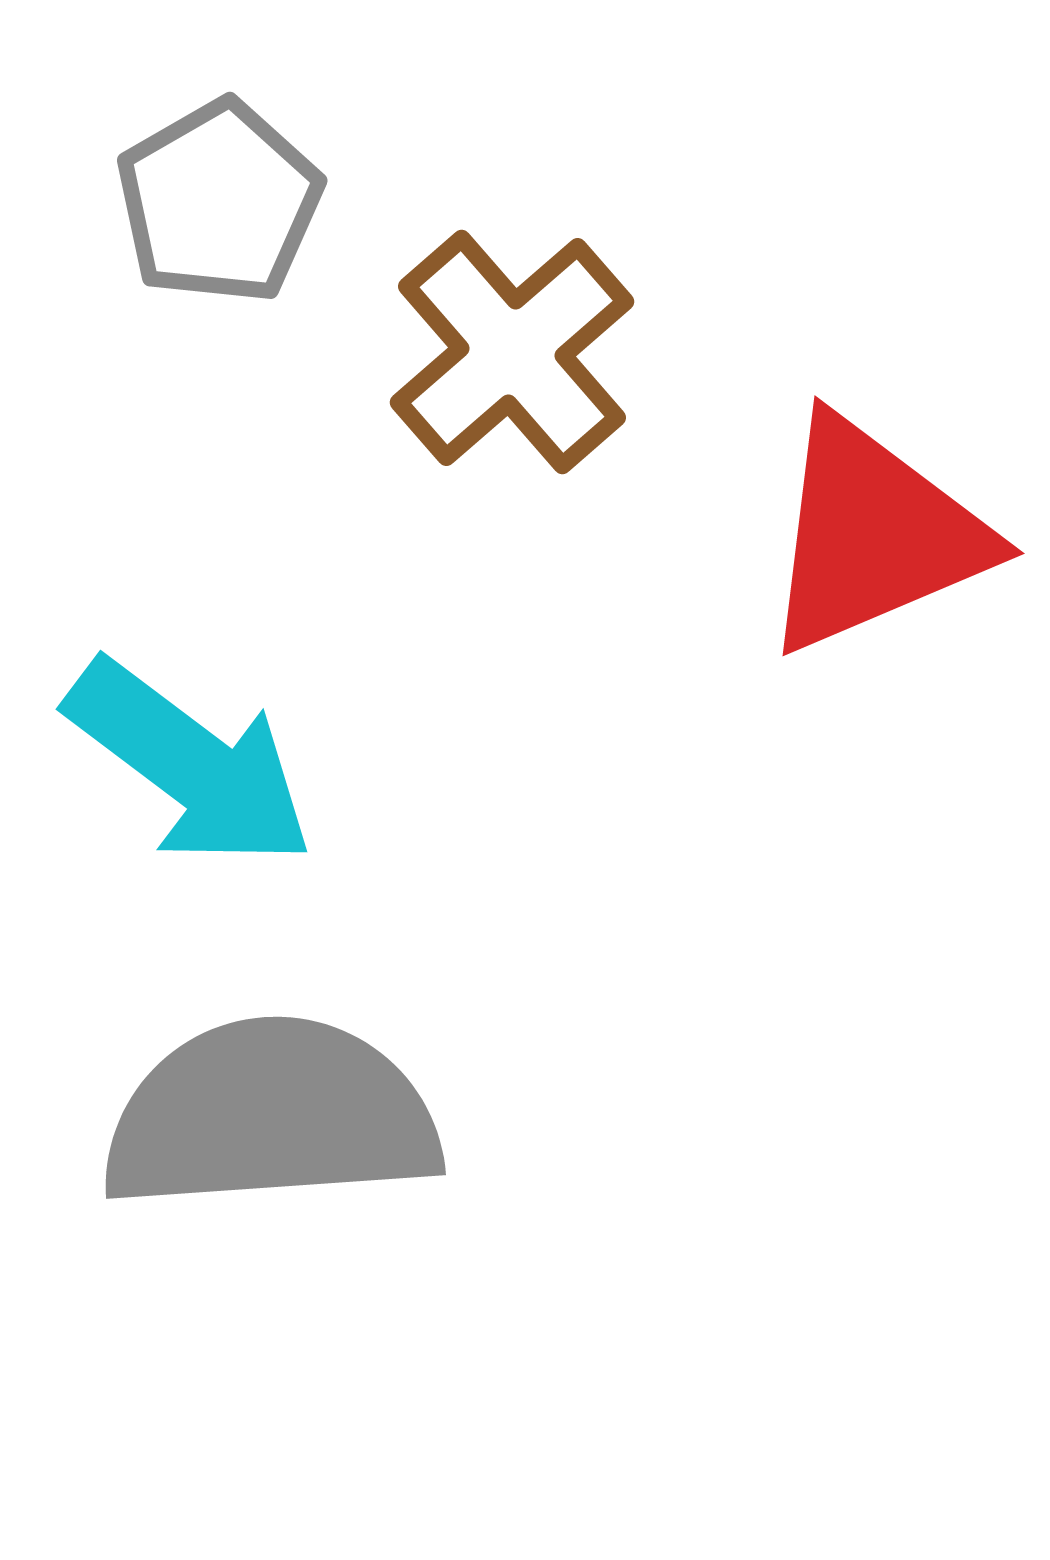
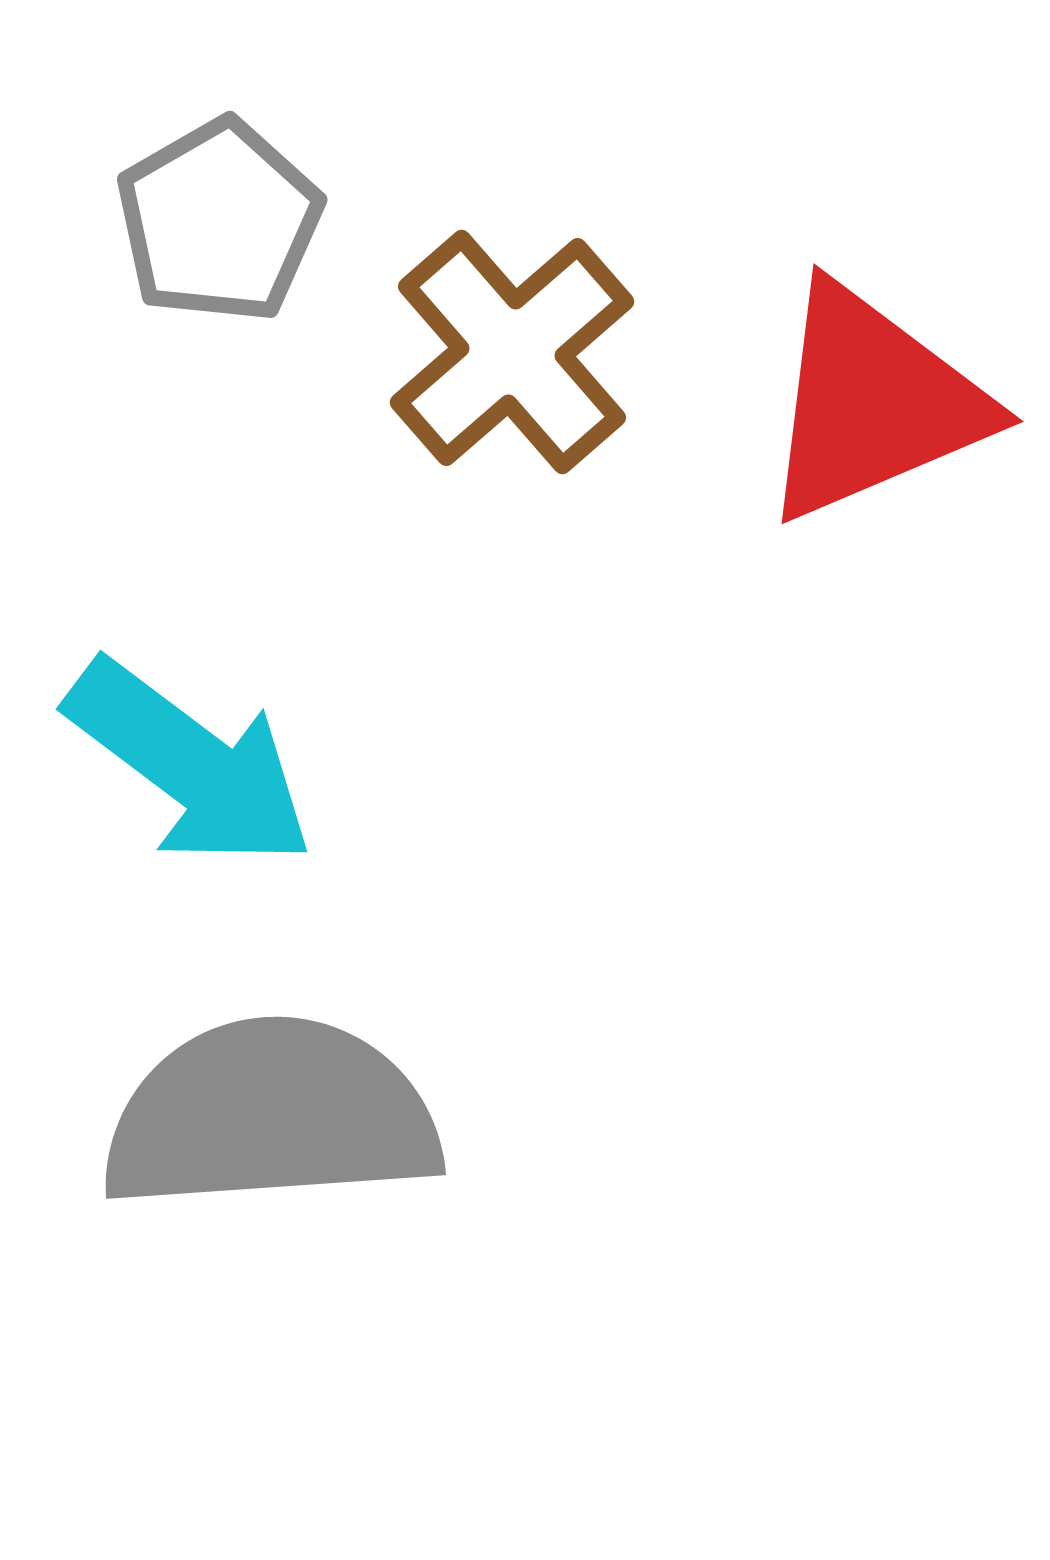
gray pentagon: moved 19 px down
red triangle: moved 1 px left, 132 px up
